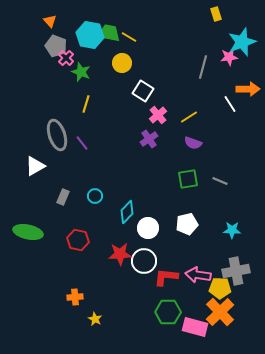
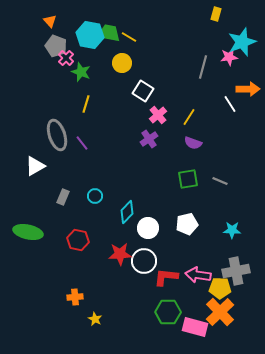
yellow rectangle at (216, 14): rotated 32 degrees clockwise
yellow line at (189, 117): rotated 24 degrees counterclockwise
